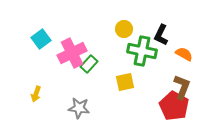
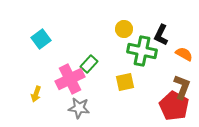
pink cross: moved 2 px left, 26 px down
